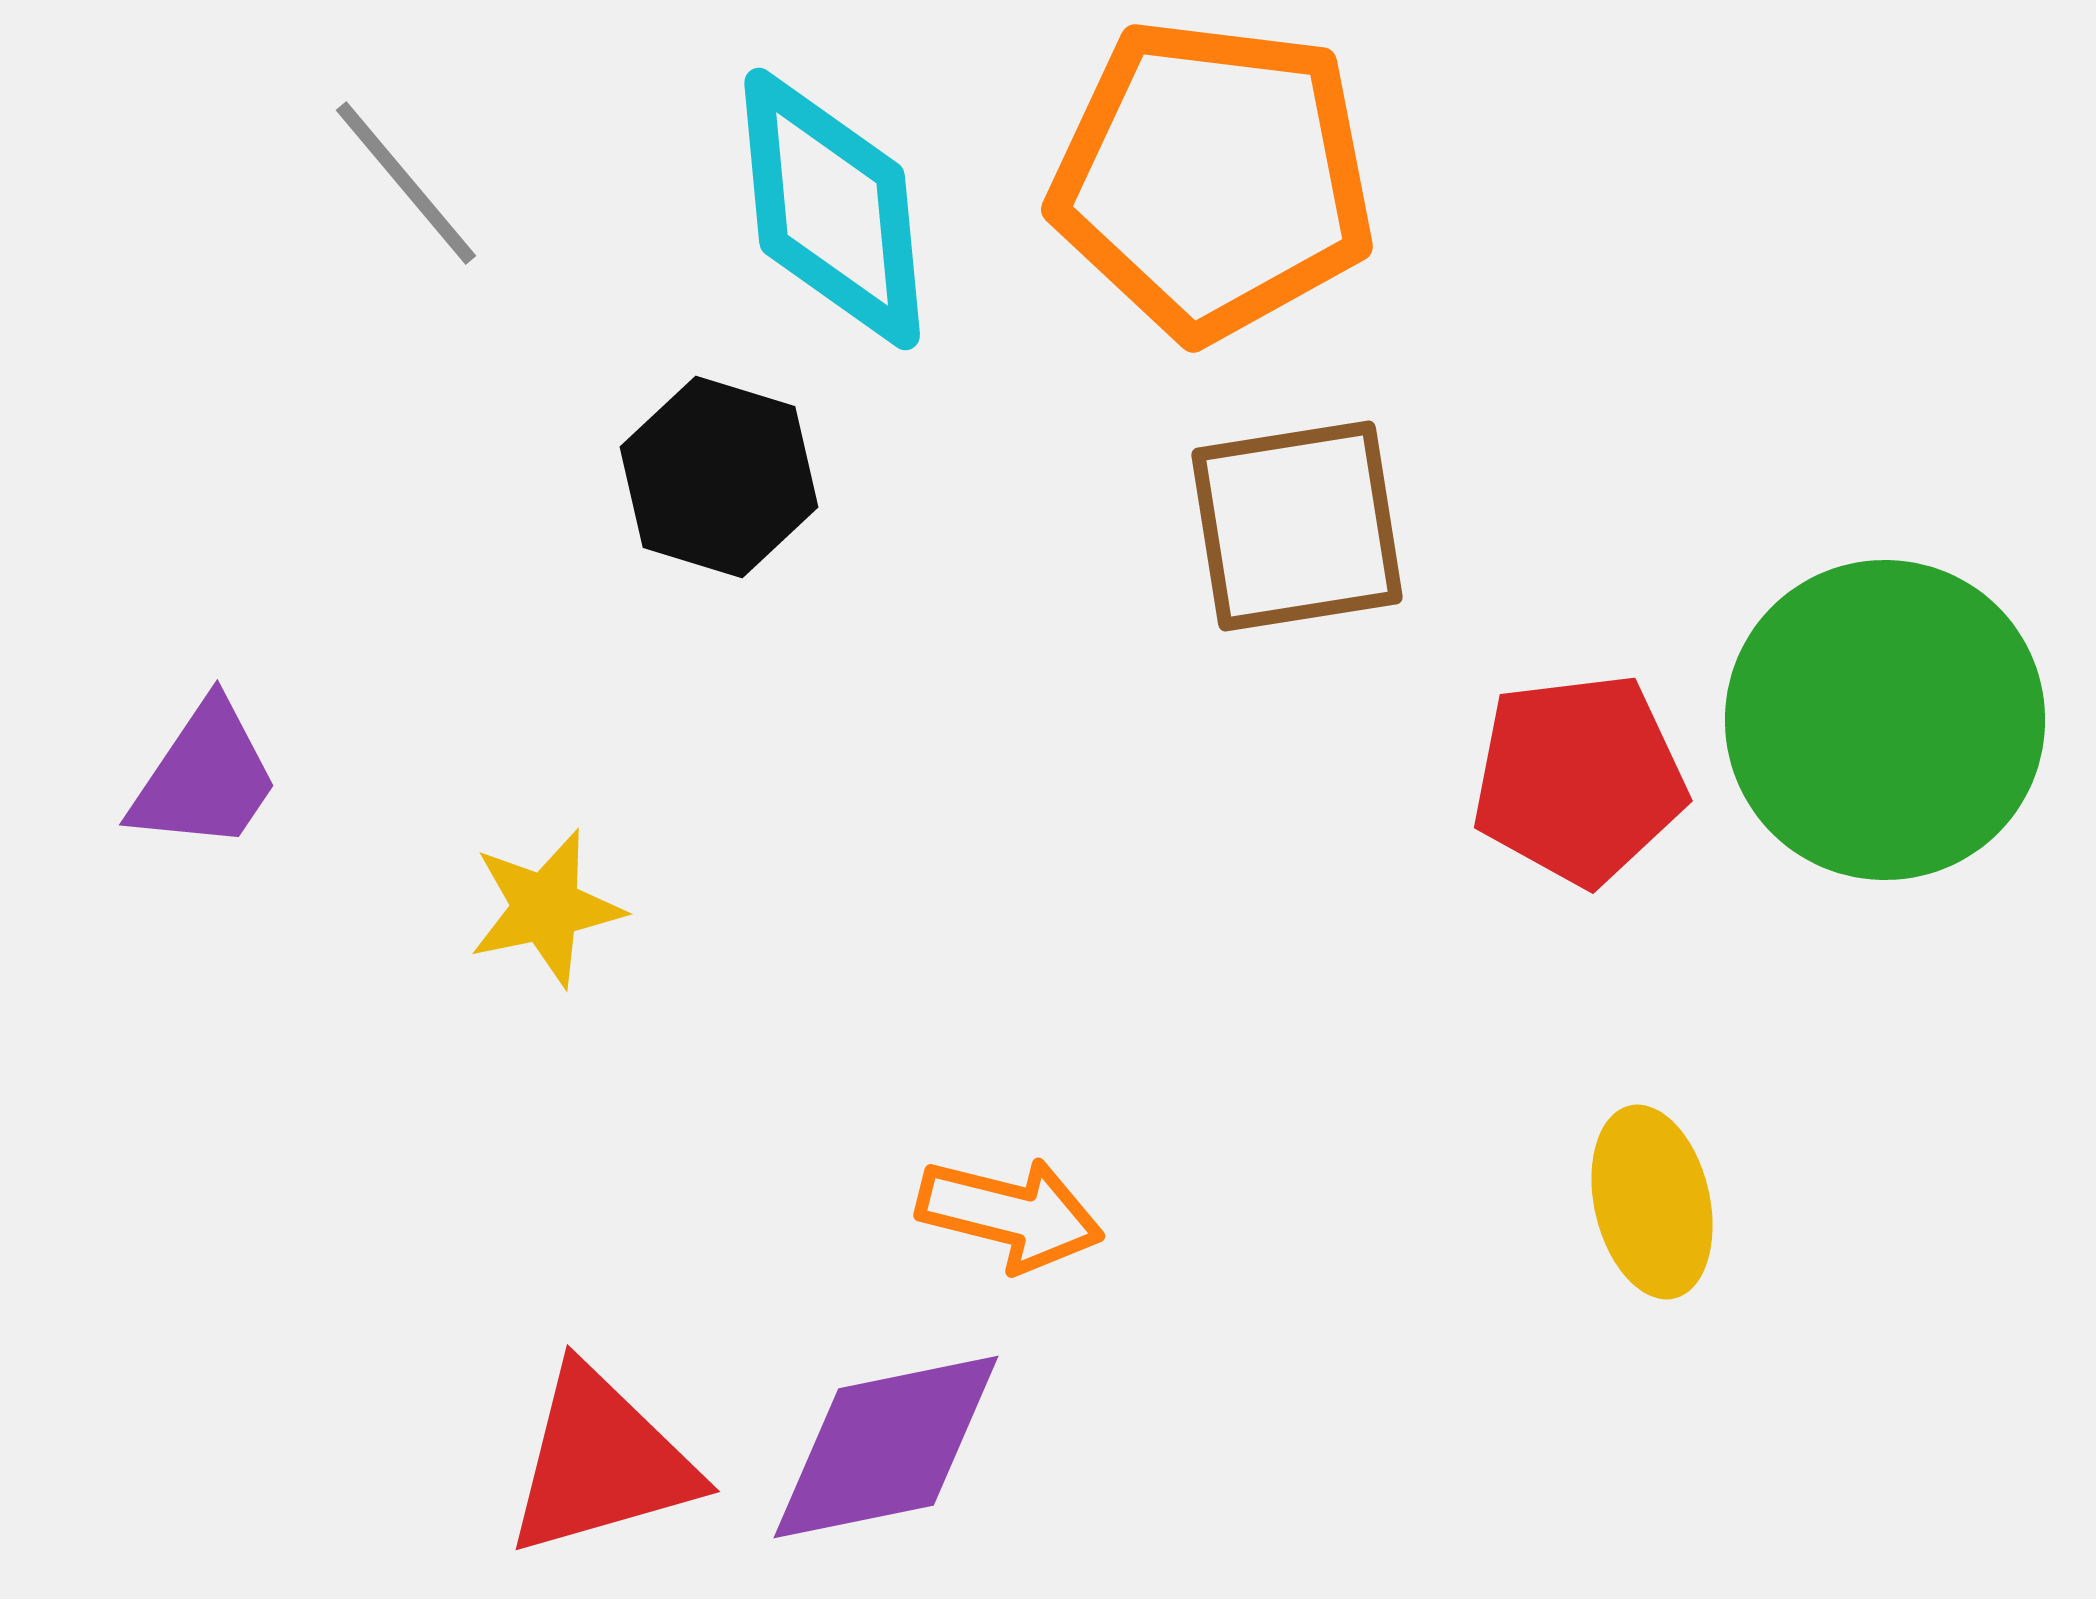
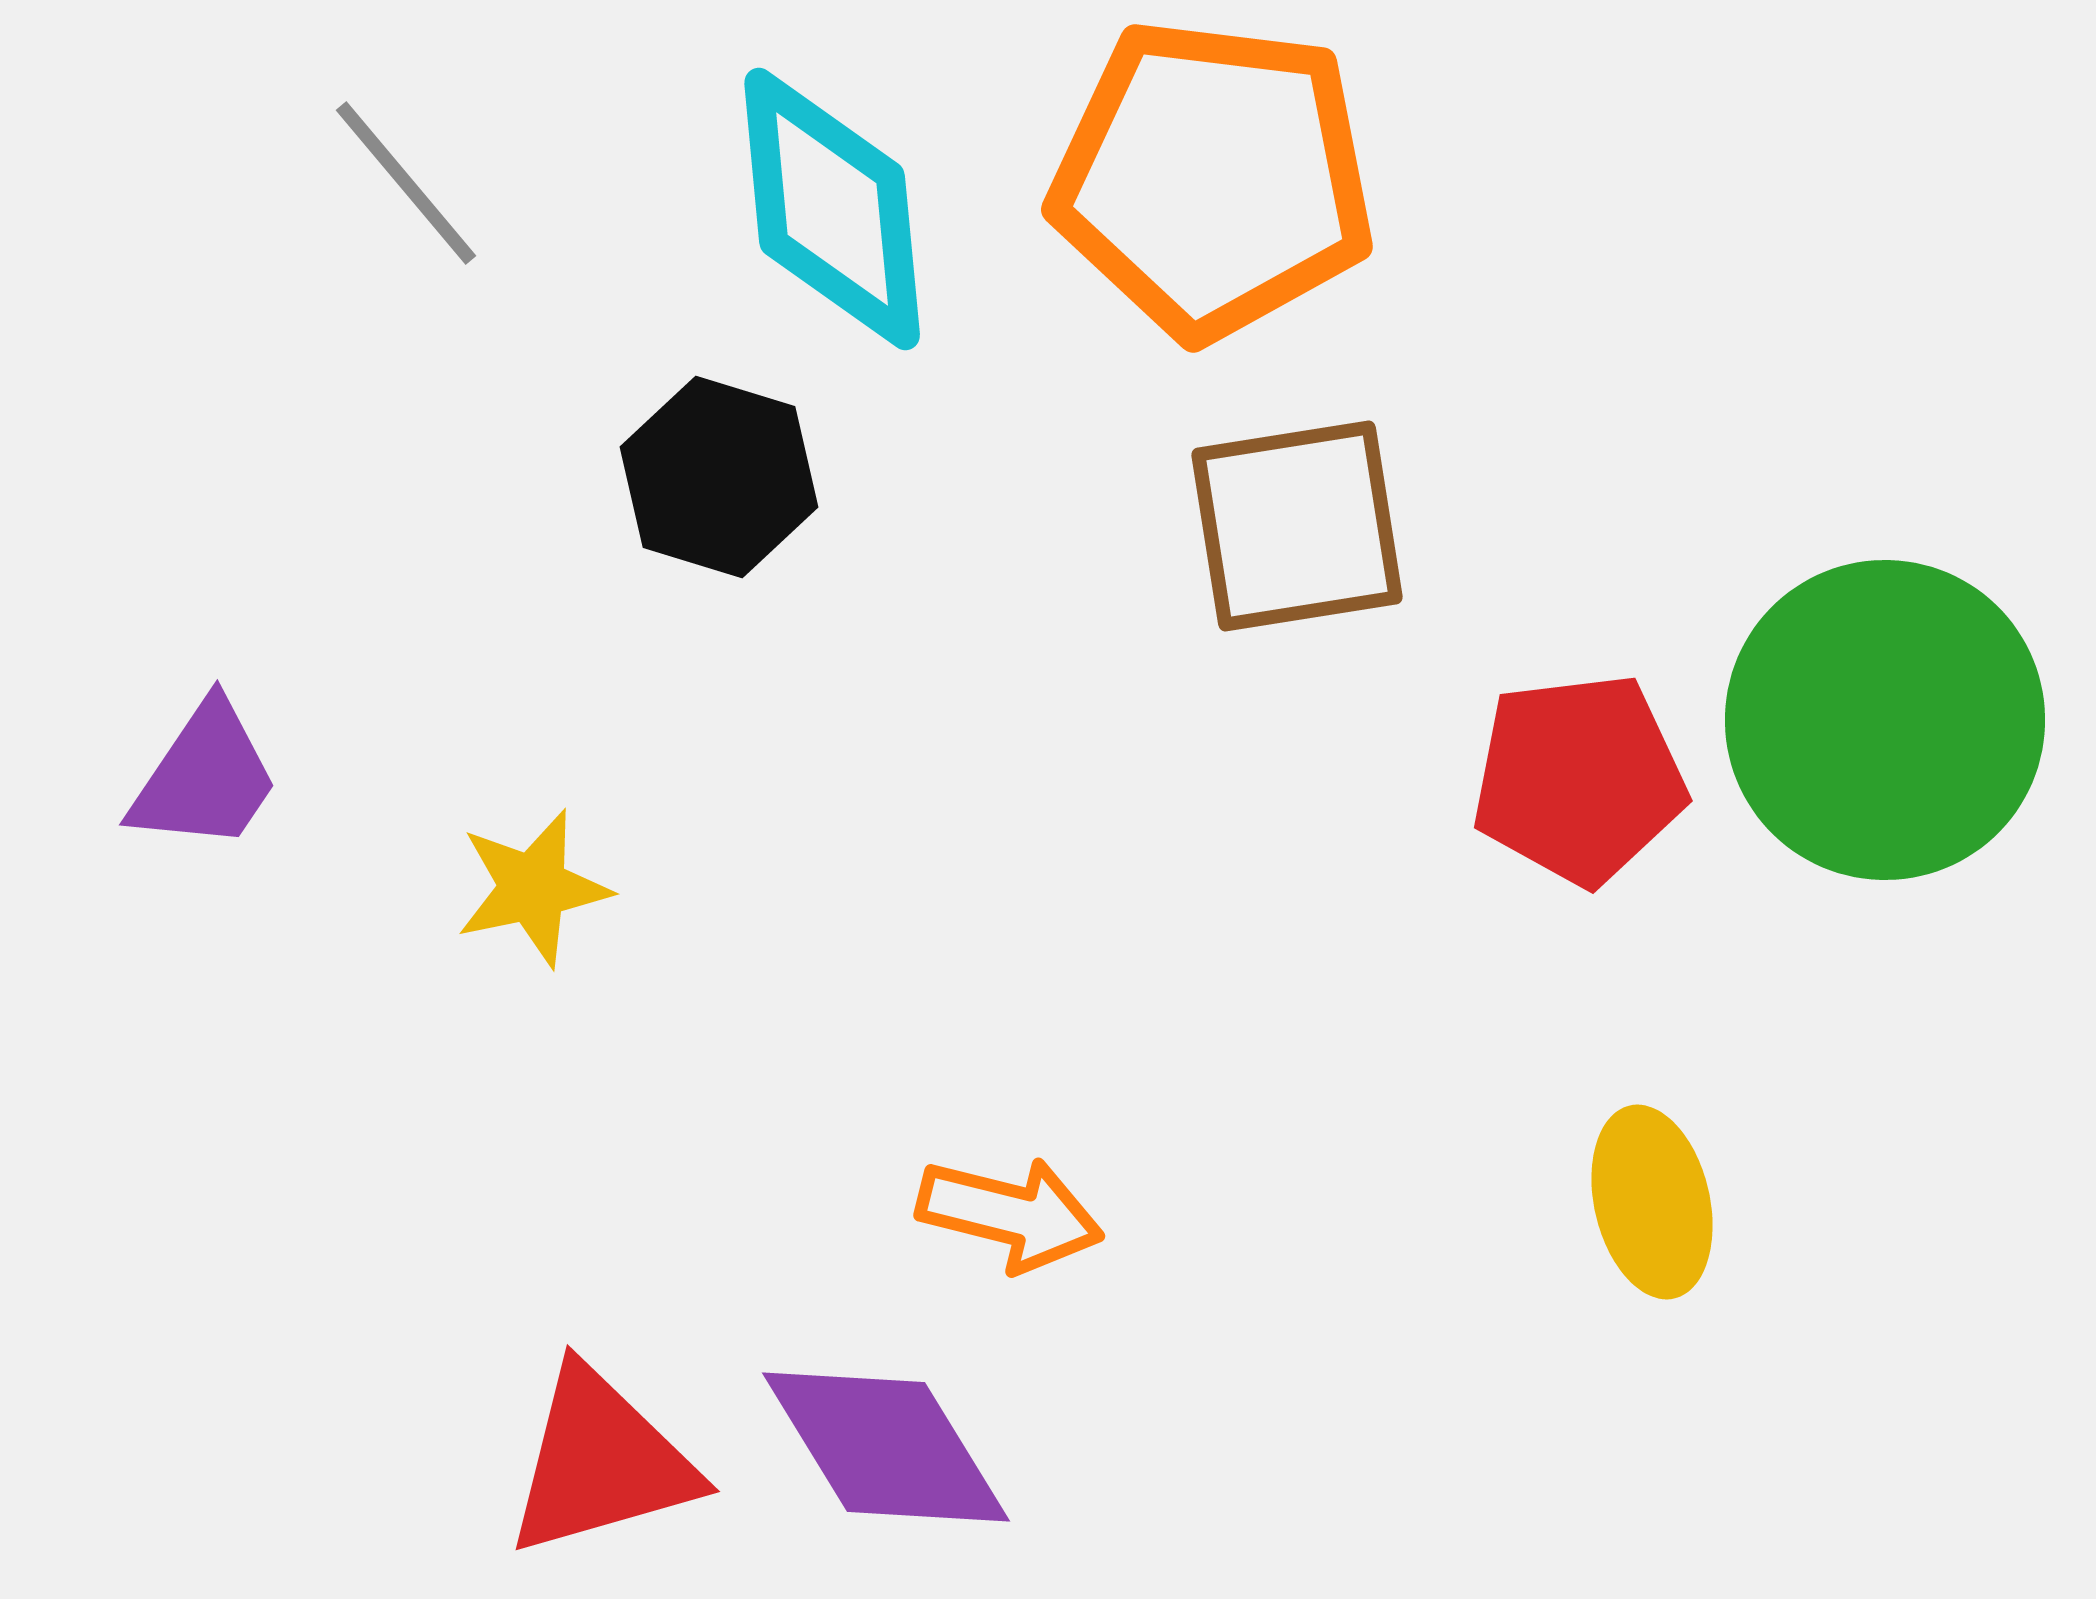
yellow star: moved 13 px left, 20 px up
purple diamond: rotated 70 degrees clockwise
